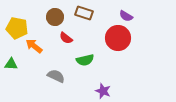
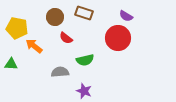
gray semicircle: moved 4 px right, 4 px up; rotated 30 degrees counterclockwise
purple star: moved 19 px left
